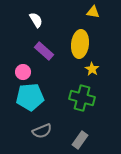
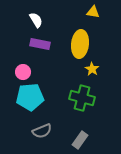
purple rectangle: moved 4 px left, 7 px up; rotated 30 degrees counterclockwise
